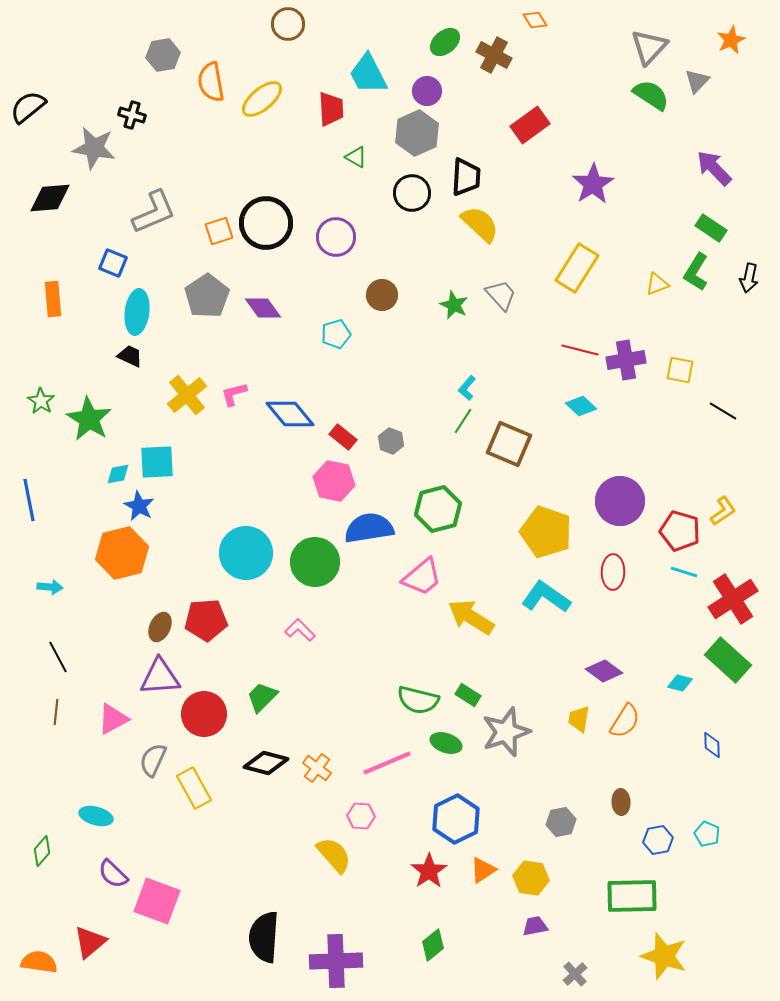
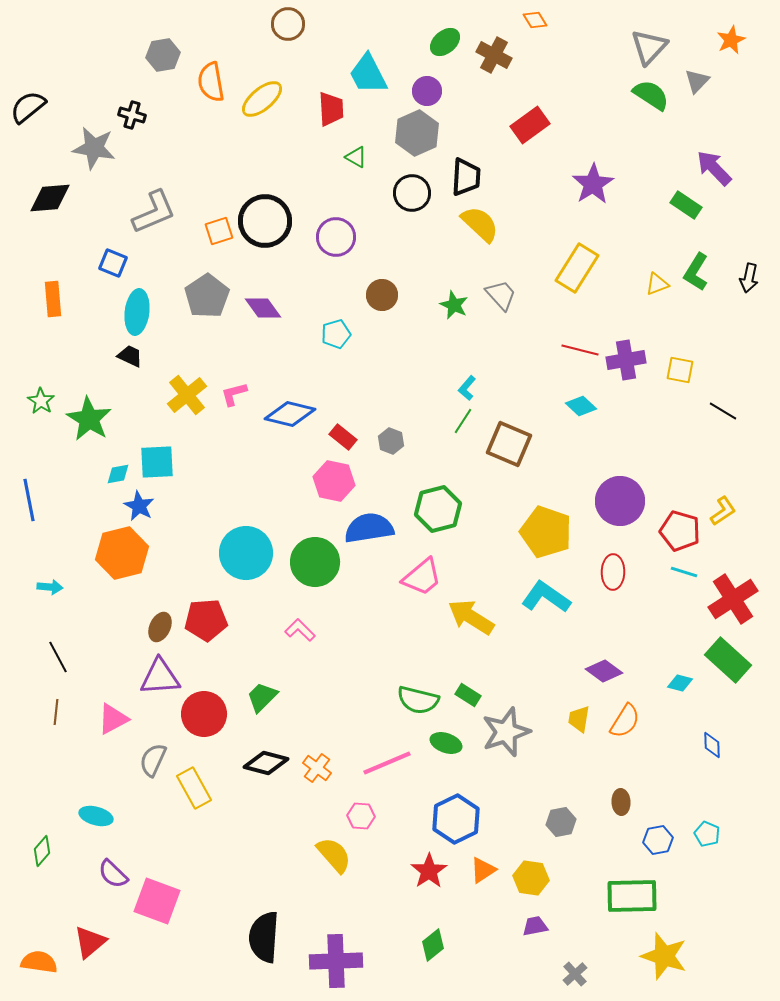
black circle at (266, 223): moved 1 px left, 2 px up
green rectangle at (711, 228): moved 25 px left, 23 px up
blue diamond at (290, 414): rotated 36 degrees counterclockwise
